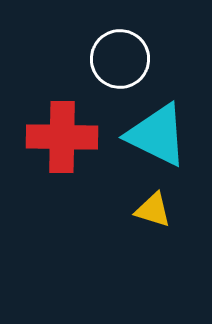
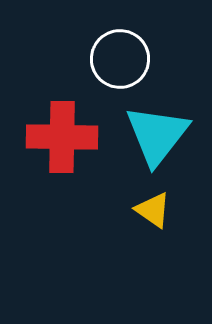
cyan triangle: rotated 42 degrees clockwise
yellow triangle: rotated 18 degrees clockwise
